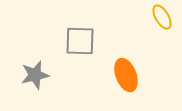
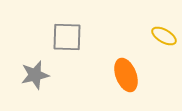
yellow ellipse: moved 2 px right, 19 px down; rotated 30 degrees counterclockwise
gray square: moved 13 px left, 4 px up
